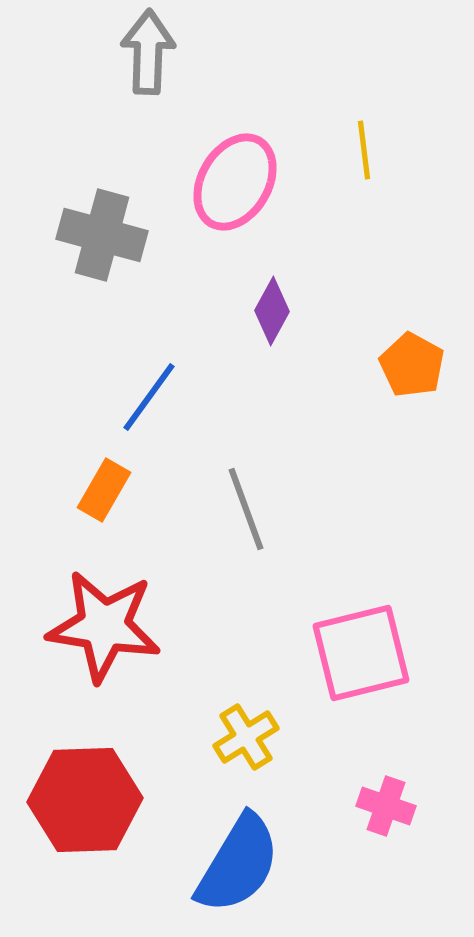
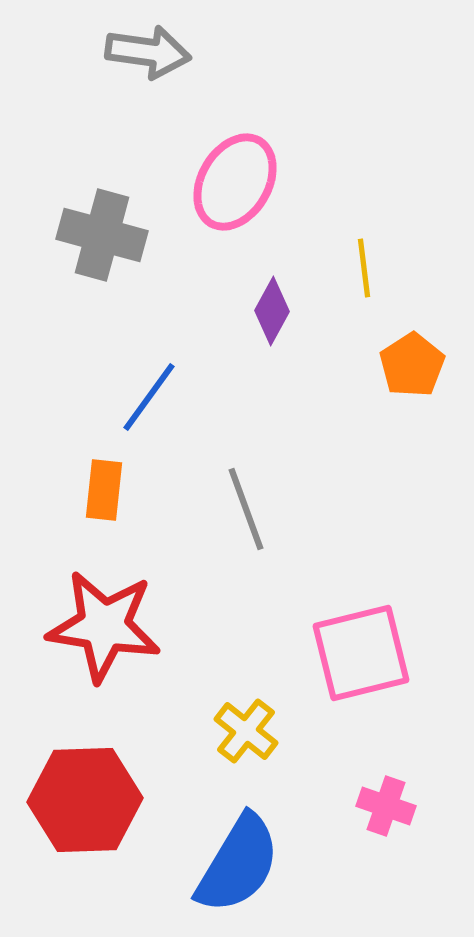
gray arrow: rotated 96 degrees clockwise
yellow line: moved 118 px down
orange pentagon: rotated 10 degrees clockwise
orange rectangle: rotated 24 degrees counterclockwise
yellow cross: moved 6 px up; rotated 20 degrees counterclockwise
